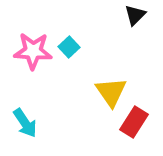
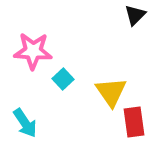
cyan square: moved 6 px left, 32 px down
red rectangle: rotated 40 degrees counterclockwise
